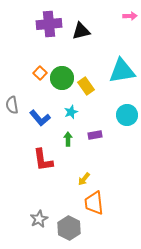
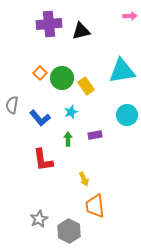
gray semicircle: rotated 18 degrees clockwise
yellow arrow: rotated 64 degrees counterclockwise
orange trapezoid: moved 1 px right, 3 px down
gray hexagon: moved 3 px down
